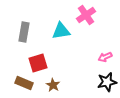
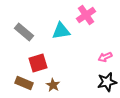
gray rectangle: rotated 60 degrees counterclockwise
